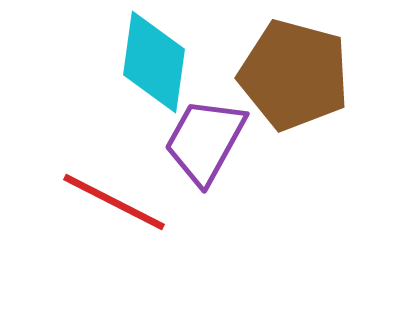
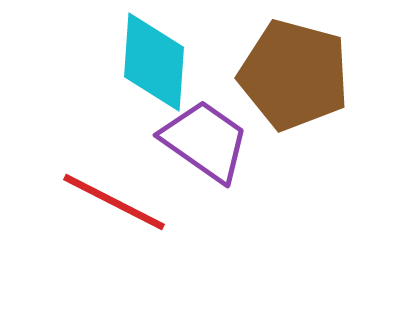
cyan diamond: rotated 4 degrees counterclockwise
purple trapezoid: rotated 96 degrees clockwise
